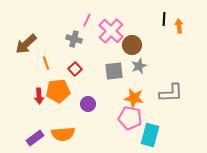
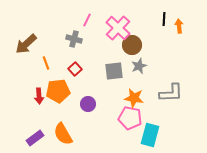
pink cross: moved 7 px right, 3 px up
orange semicircle: rotated 65 degrees clockwise
